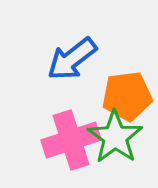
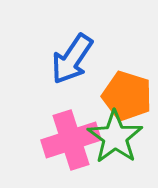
blue arrow: rotated 18 degrees counterclockwise
orange pentagon: rotated 24 degrees clockwise
